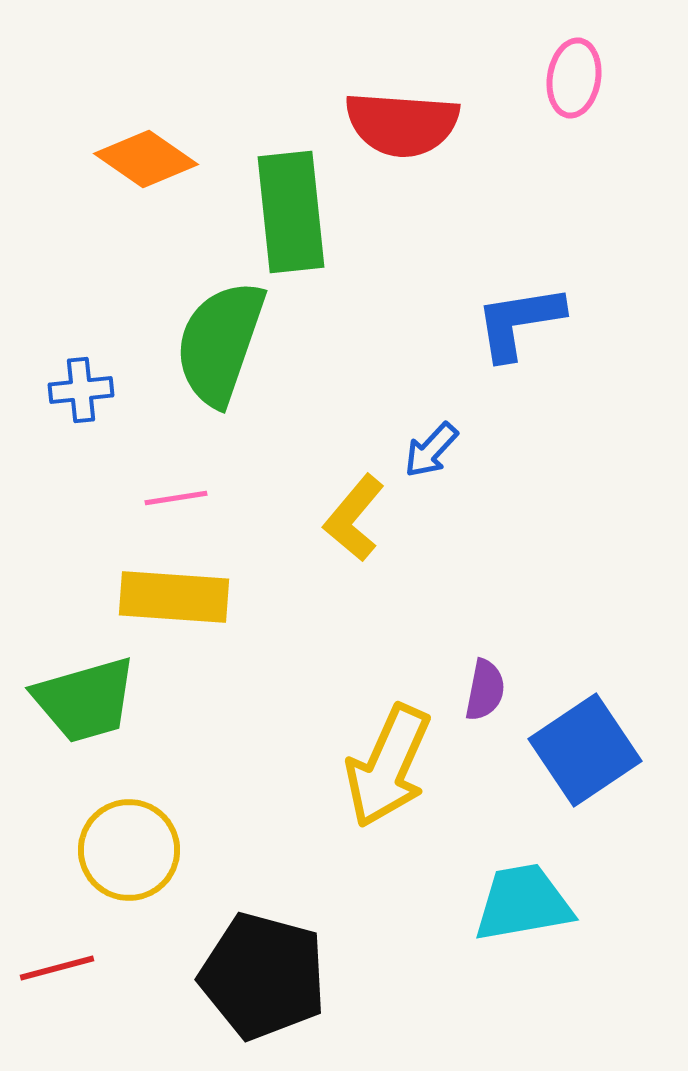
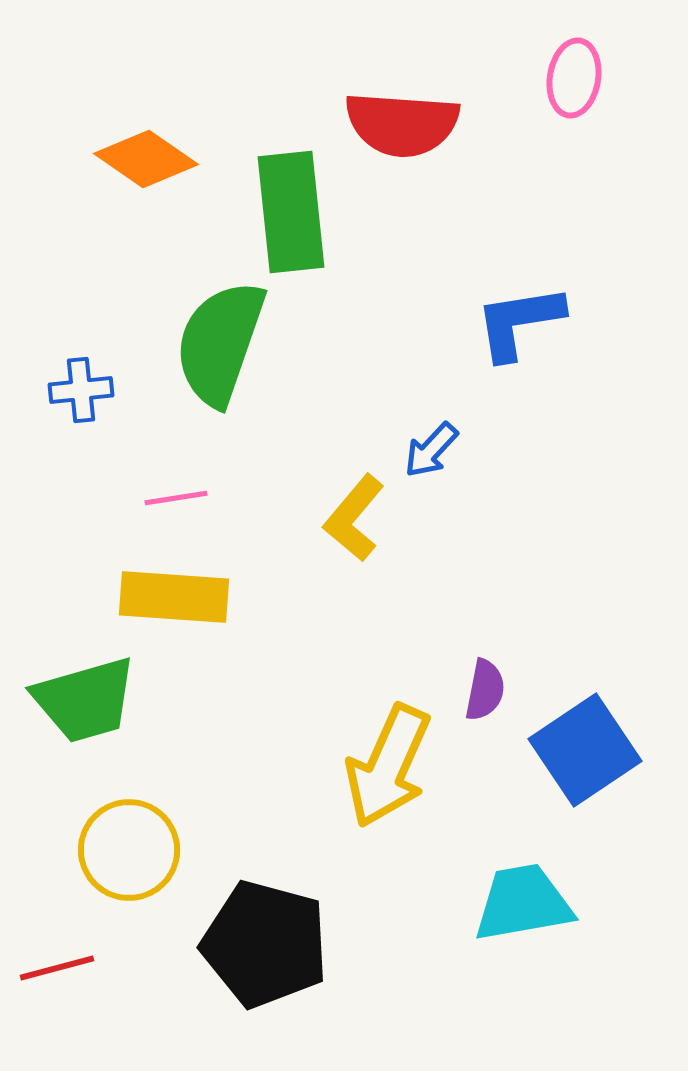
black pentagon: moved 2 px right, 32 px up
